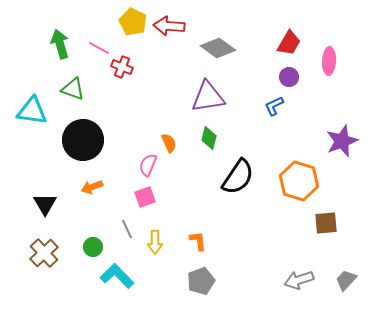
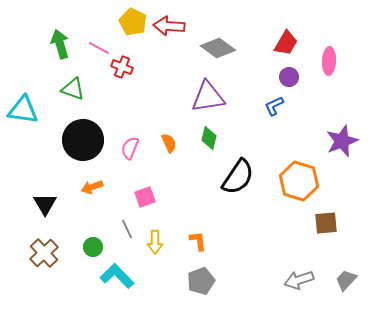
red trapezoid: moved 3 px left
cyan triangle: moved 9 px left, 1 px up
pink semicircle: moved 18 px left, 17 px up
